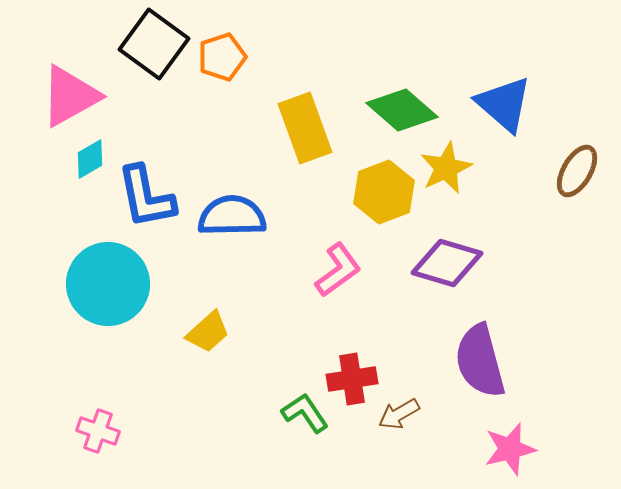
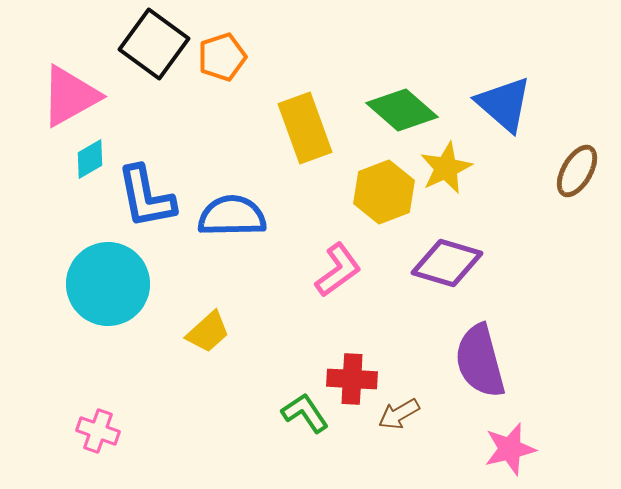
red cross: rotated 12 degrees clockwise
